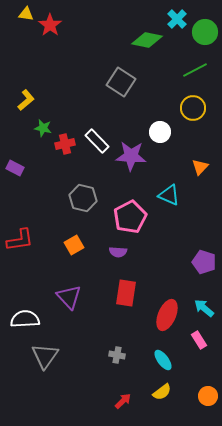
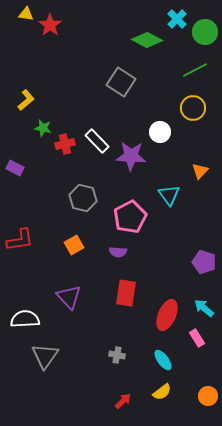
green diamond: rotated 16 degrees clockwise
orange triangle: moved 4 px down
cyan triangle: rotated 30 degrees clockwise
pink rectangle: moved 2 px left, 2 px up
